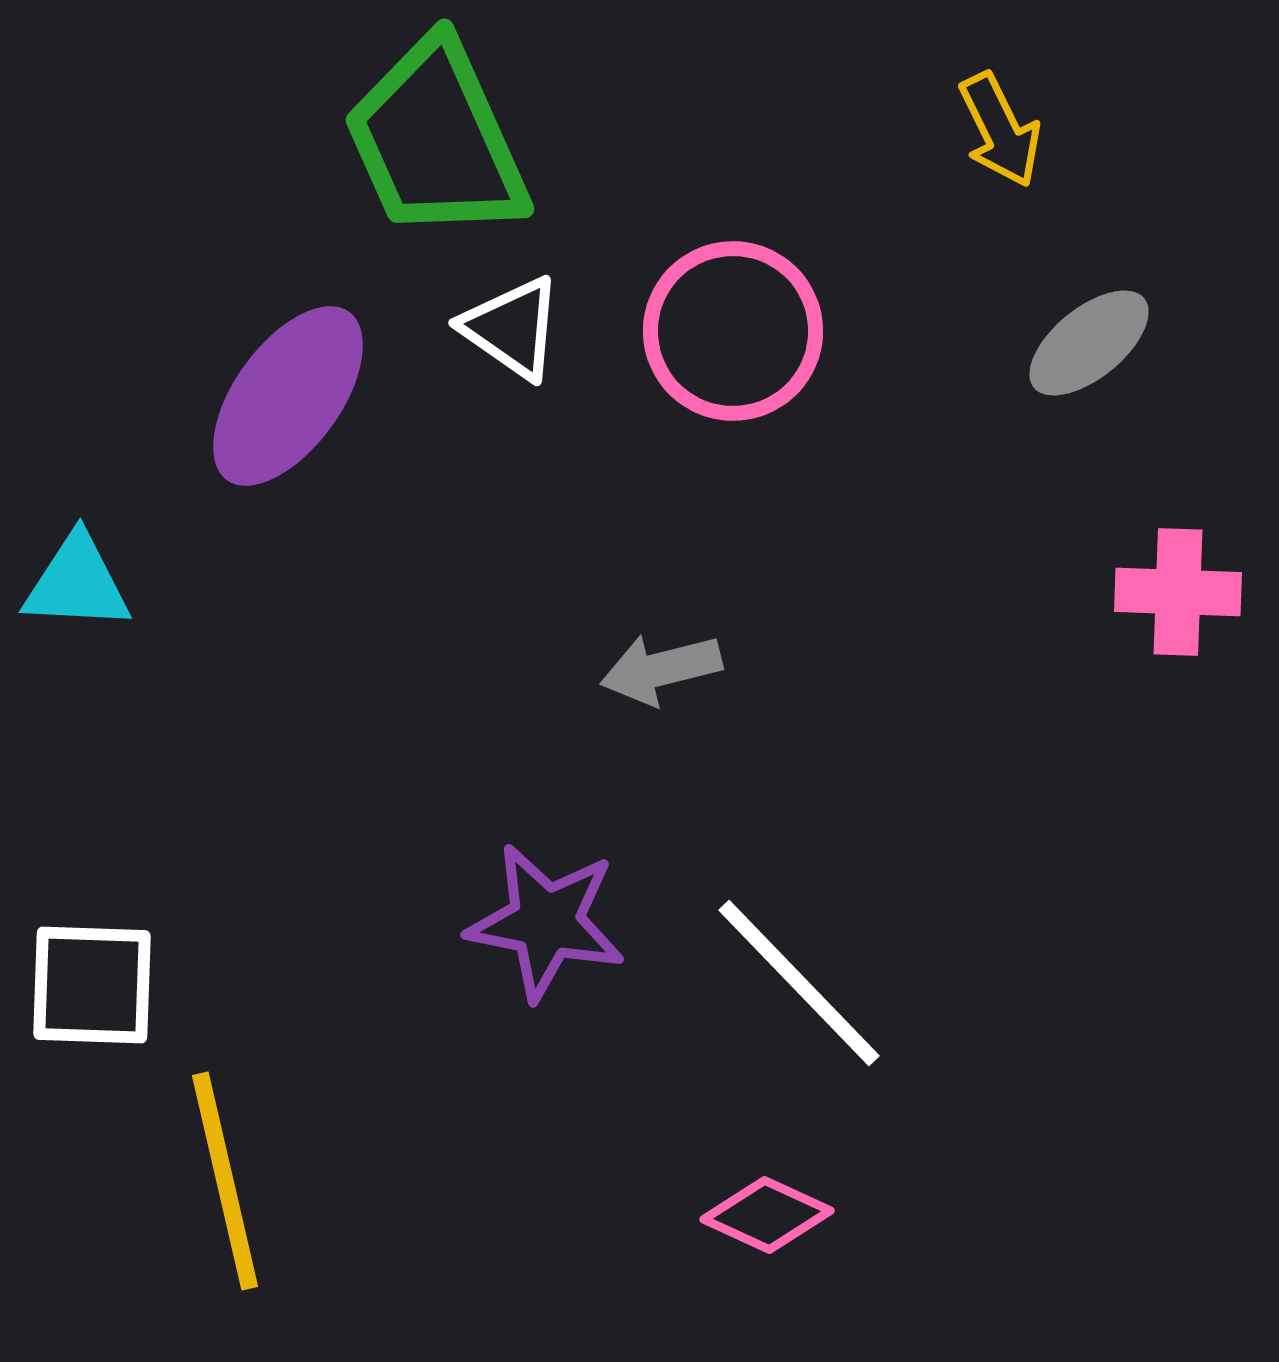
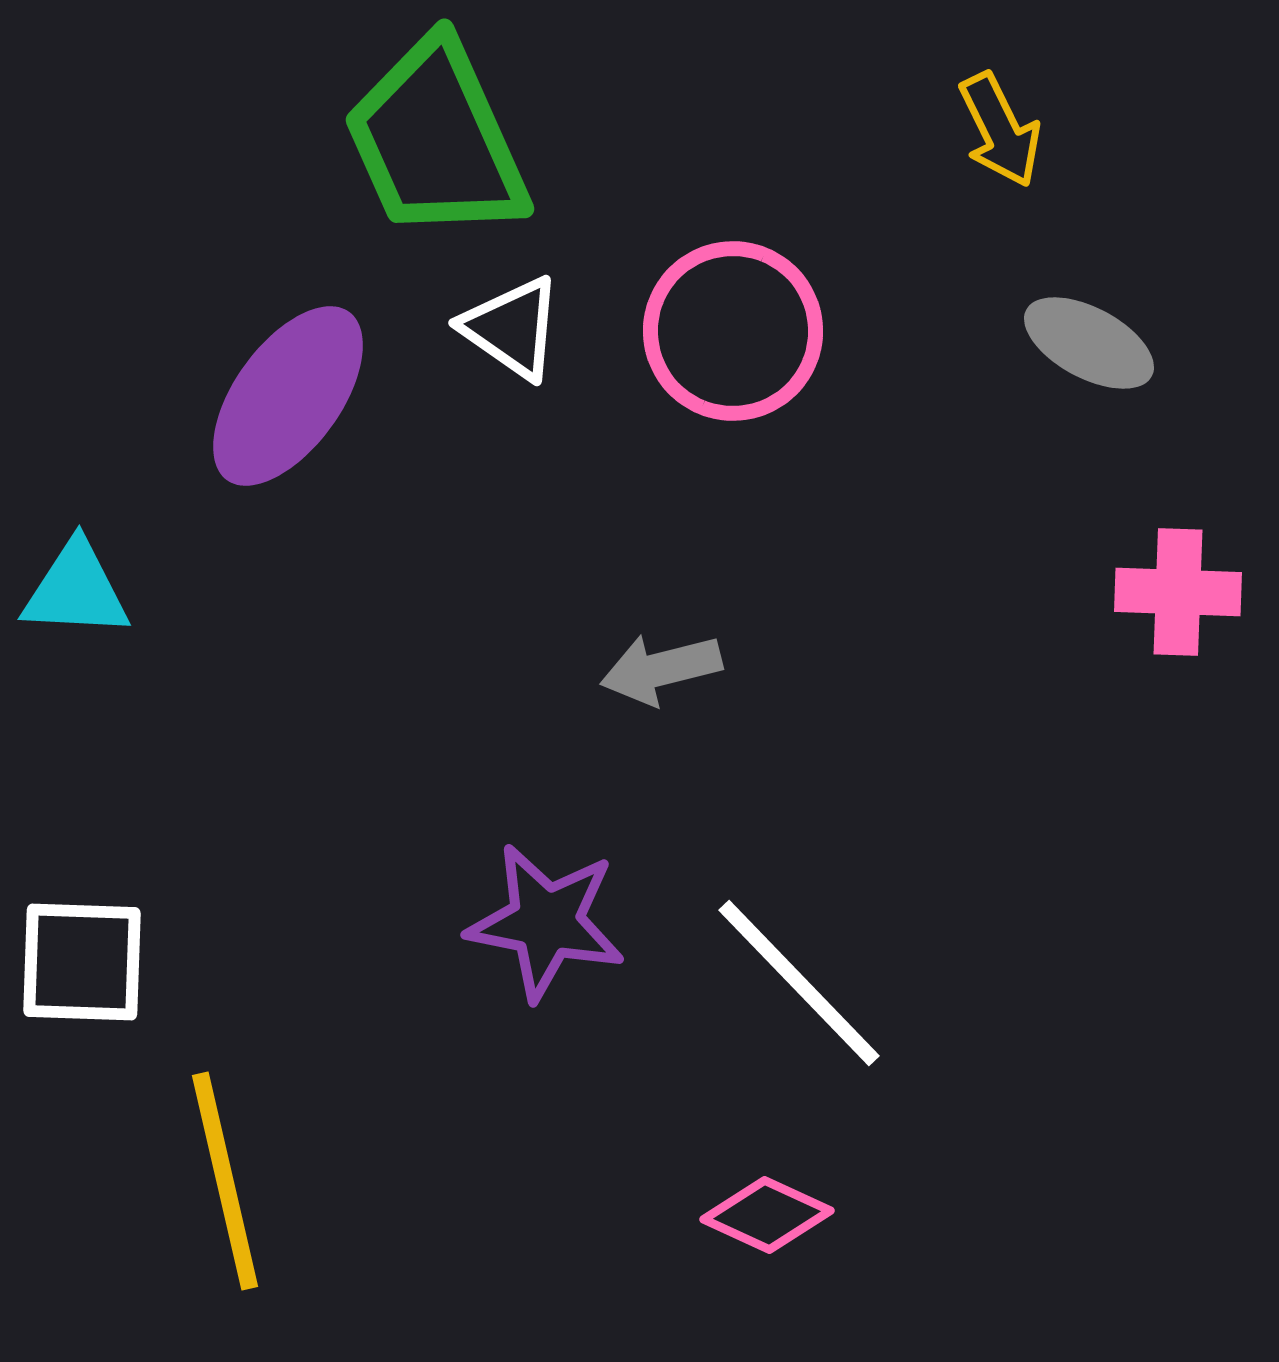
gray ellipse: rotated 67 degrees clockwise
cyan triangle: moved 1 px left, 7 px down
white square: moved 10 px left, 23 px up
